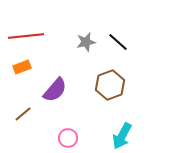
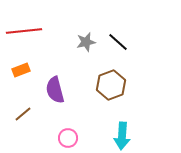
red line: moved 2 px left, 5 px up
orange rectangle: moved 1 px left, 3 px down
brown hexagon: moved 1 px right
purple semicircle: rotated 124 degrees clockwise
cyan arrow: rotated 24 degrees counterclockwise
